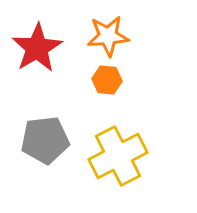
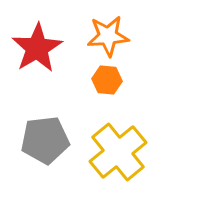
yellow cross: moved 4 px up; rotated 12 degrees counterclockwise
